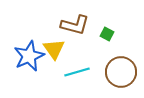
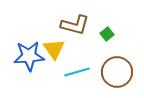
green square: rotated 24 degrees clockwise
blue star: rotated 20 degrees clockwise
brown circle: moved 4 px left
